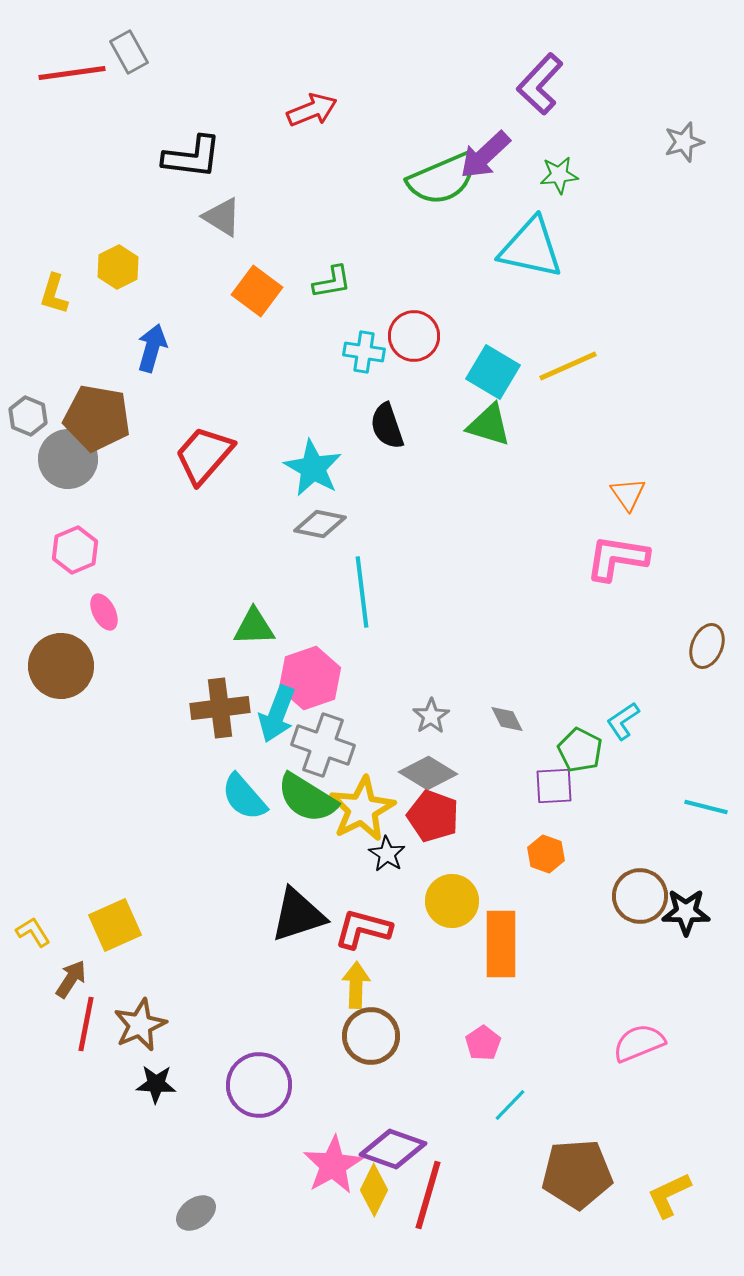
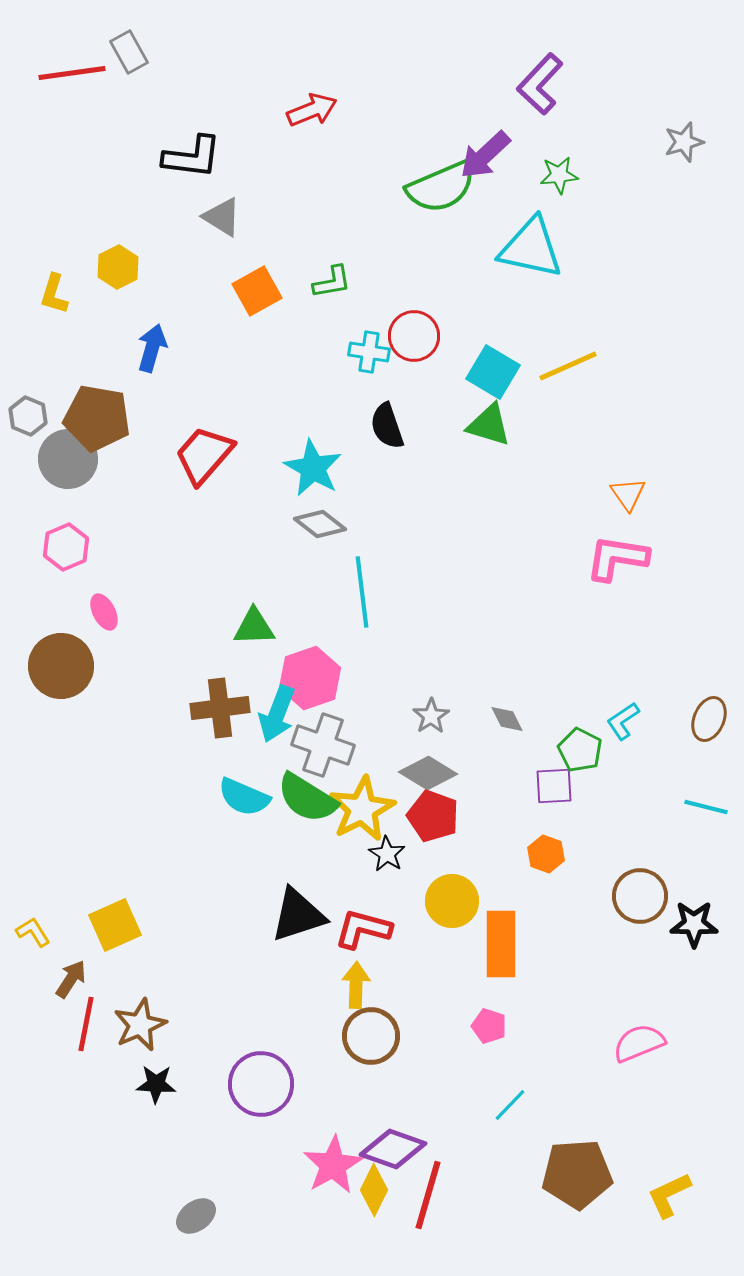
green semicircle at (442, 179): moved 1 px left, 8 px down
orange square at (257, 291): rotated 24 degrees clockwise
cyan cross at (364, 352): moved 5 px right
gray diamond at (320, 524): rotated 27 degrees clockwise
pink hexagon at (75, 550): moved 9 px left, 3 px up
brown ellipse at (707, 646): moved 2 px right, 73 px down
cyan semicircle at (244, 797): rotated 26 degrees counterclockwise
black star at (686, 912): moved 8 px right, 12 px down
pink pentagon at (483, 1043): moved 6 px right, 17 px up; rotated 20 degrees counterclockwise
purple circle at (259, 1085): moved 2 px right, 1 px up
gray ellipse at (196, 1213): moved 3 px down
